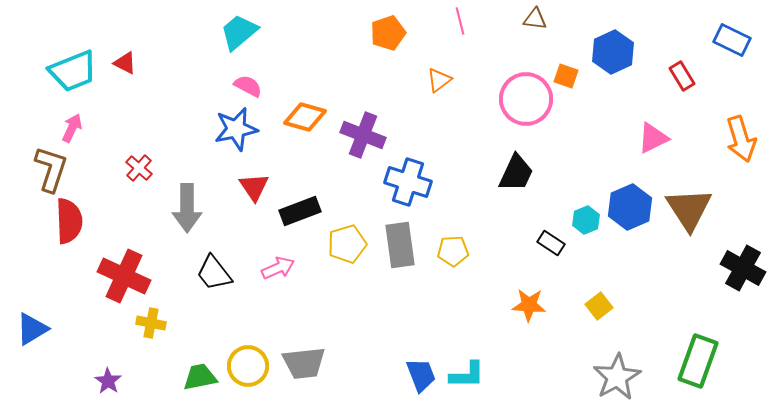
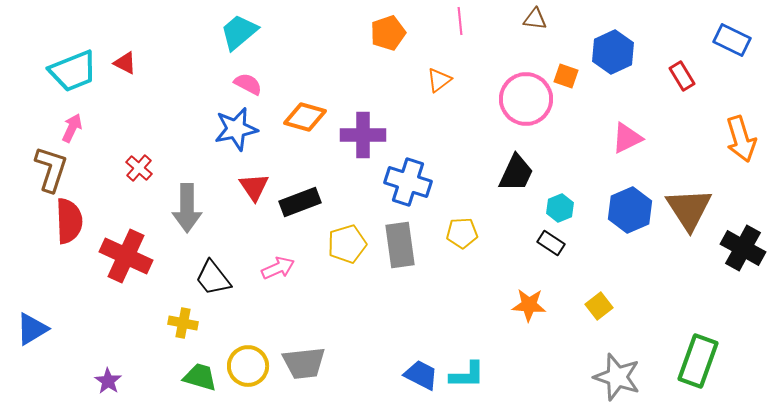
pink line at (460, 21): rotated 8 degrees clockwise
pink semicircle at (248, 86): moved 2 px up
purple cross at (363, 135): rotated 21 degrees counterclockwise
pink triangle at (653, 138): moved 26 px left
blue hexagon at (630, 207): moved 3 px down
black rectangle at (300, 211): moved 9 px up
cyan hexagon at (586, 220): moved 26 px left, 12 px up
yellow pentagon at (453, 251): moved 9 px right, 18 px up
black cross at (743, 268): moved 20 px up
black trapezoid at (214, 273): moved 1 px left, 5 px down
red cross at (124, 276): moved 2 px right, 20 px up
yellow cross at (151, 323): moved 32 px right
blue trapezoid at (421, 375): rotated 42 degrees counterclockwise
green trapezoid at (200, 377): rotated 27 degrees clockwise
gray star at (617, 377): rotated 24 degrees counterclockwise
